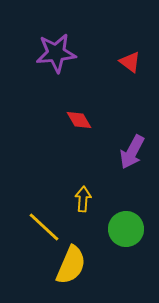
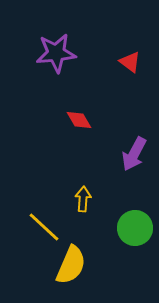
purple arrow: moved 2 px right, 2 px down
green circle: moved 9 px right, 1 px up
